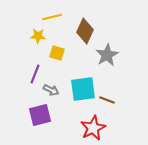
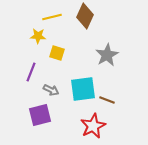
brown diamond: moved 15 px up
purple line: moved 4 px left, 2 px up
red star: moved 2 px up
